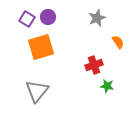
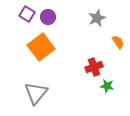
purple square: moved 5 px up
orange square: rotated 20 degrees counterclockwise
red cross: moved 2 px down
gray triangle: moved 1 px left, 2 px down
